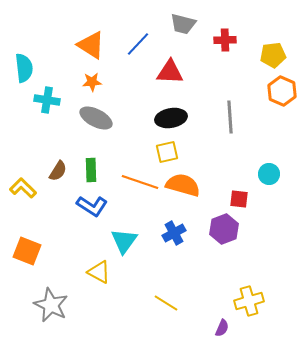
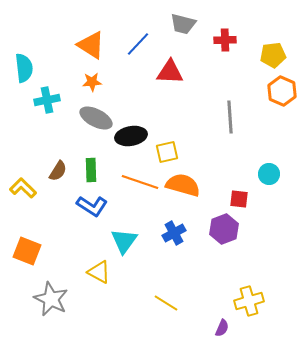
cyan cross: rotated 20 degrees counterclockwise
black ellipse: moved 40 px left, 18 px down
gray star: moved 6 px up
